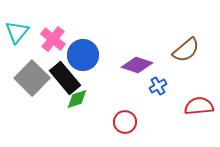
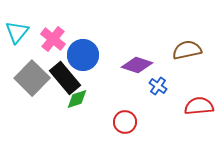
brown semicircle: moved 1 px right; rotated 152 degrees counterclockwise
blue cross: rotated 24 degrees counterclockwise
